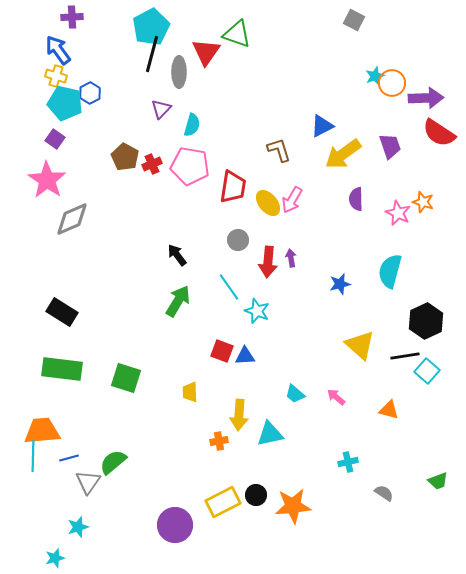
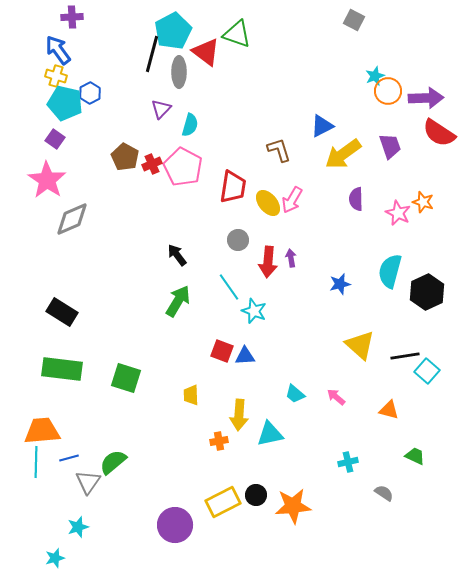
cyan pentagon at (151, 27): moved 22 px right, 4 px down
red triangle at (206, 52): rotated 28 degrees counterclockwise
orange circle at (392, 83): moved 4 px left, 8 px down
cyan semicircle at (192, 125): moved 2 px left
pink pentagon at (190, 166): moved 7 px left, 1 px down; rotated 18 degrees clockwise
cyan star at (257, 311): moved 3 px left
black hexagon at (426, 321): moved 1 px right, 29 px up
yellow trapezoid at (190, 392): moved 1 px right, 3 px down
cyan line at (33, 456): moved 3 px right, 6 px down
green trapezoid at (438, 481): moved 23 px left, 25 px up; rotated 135 degrees counterclockwise
